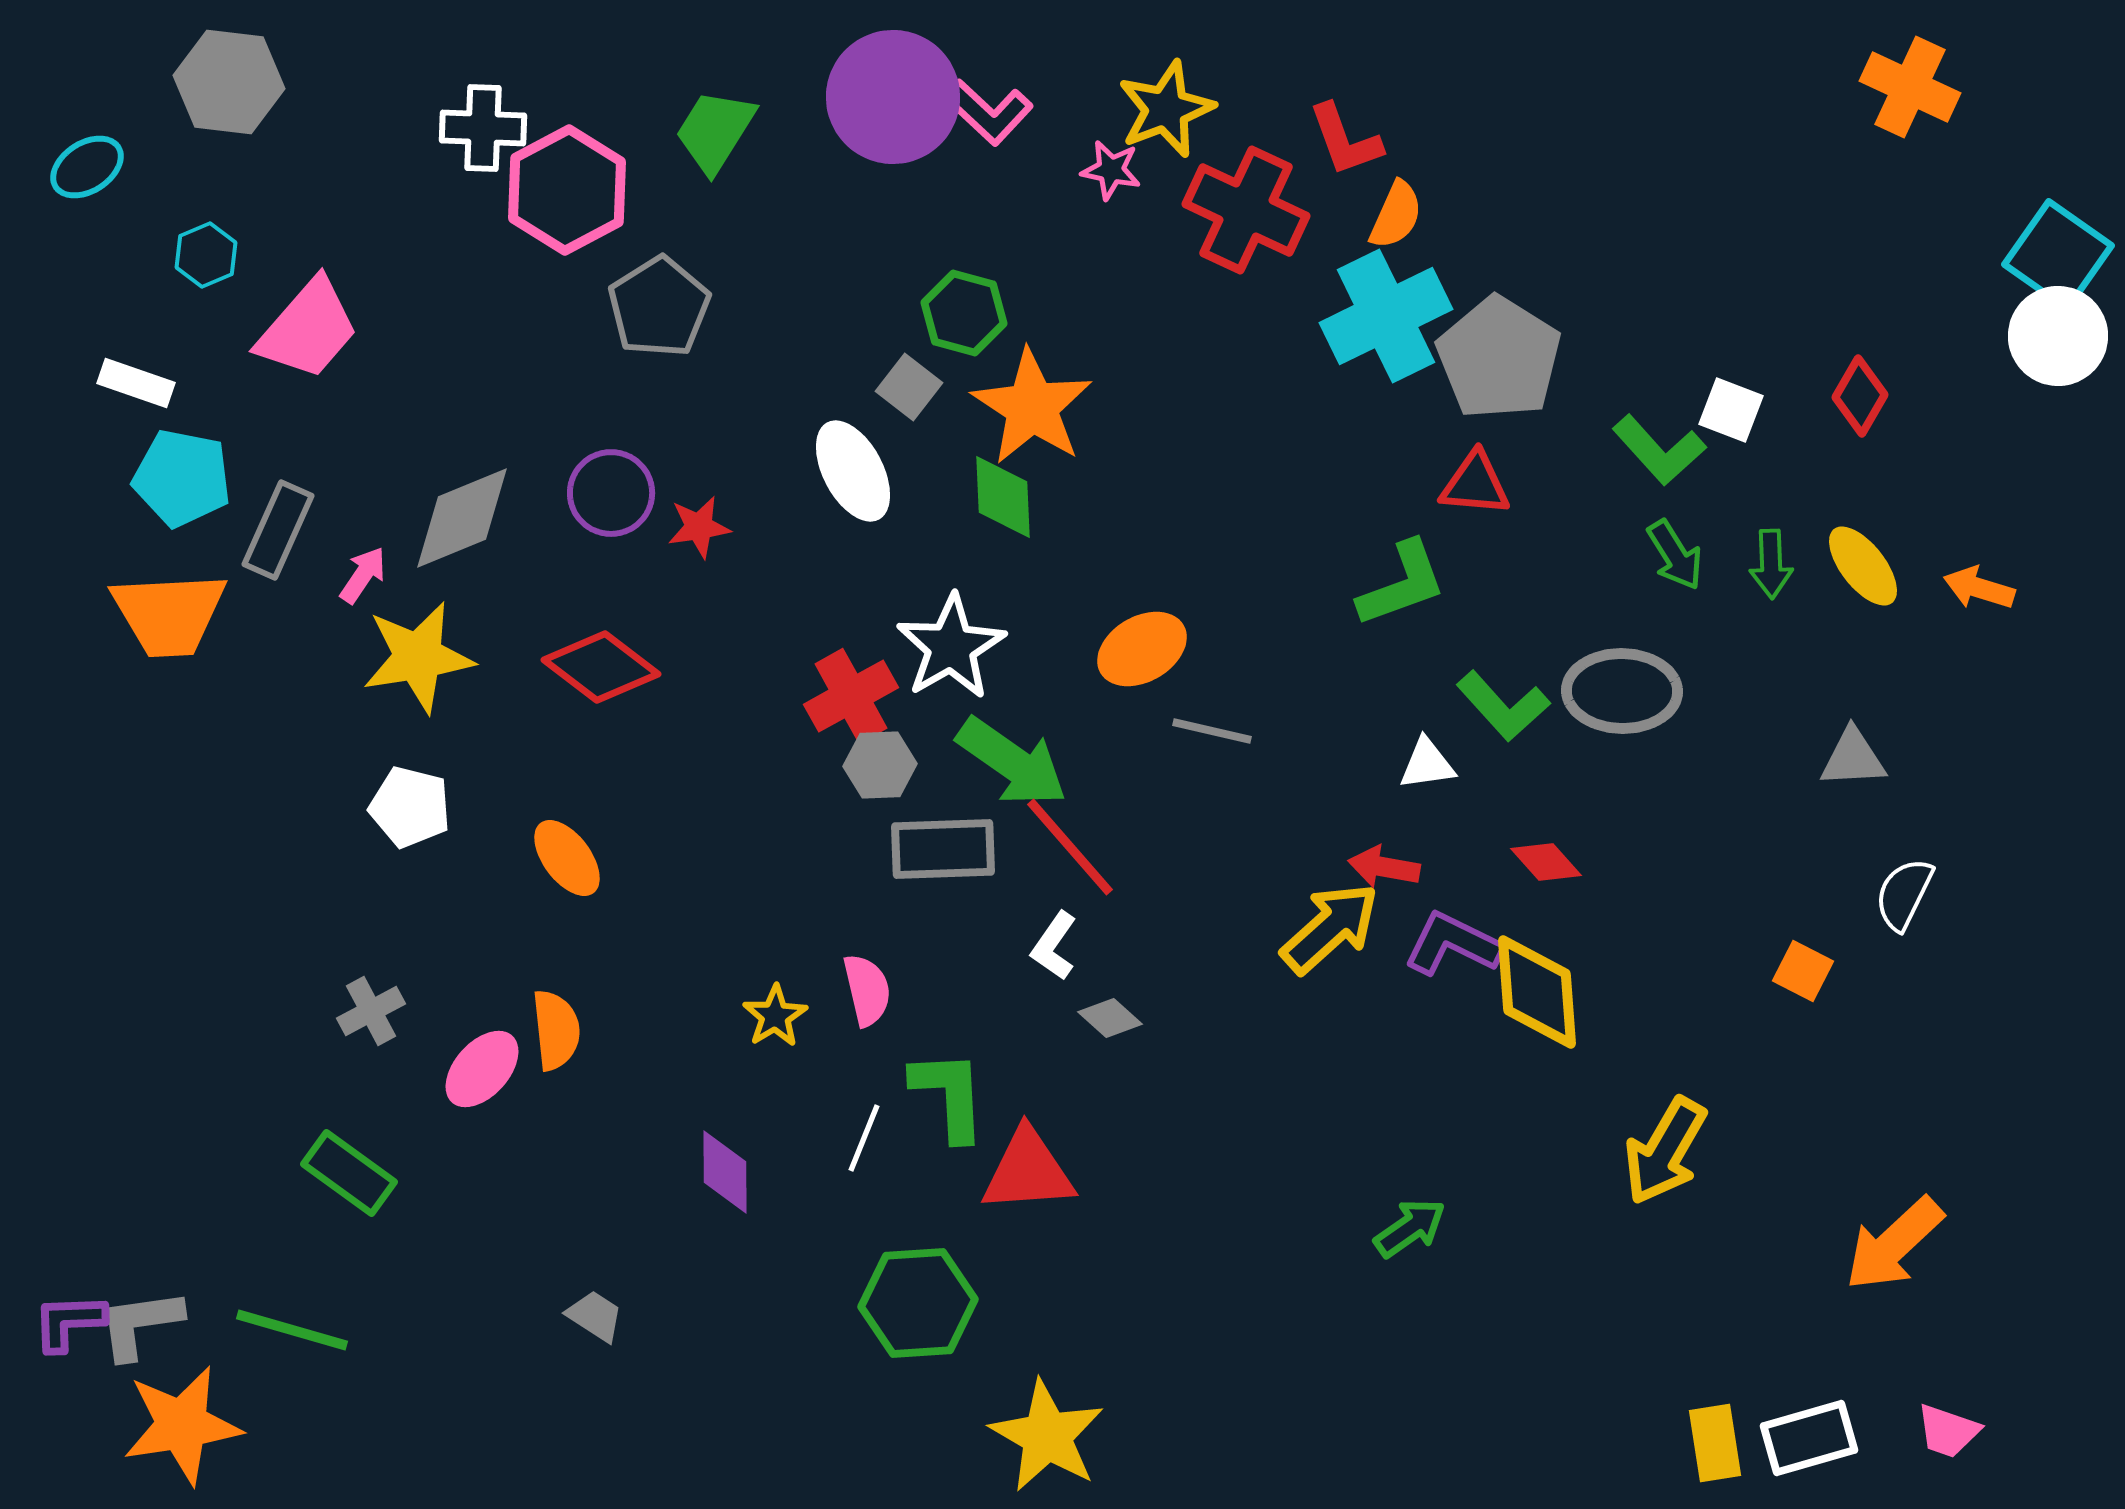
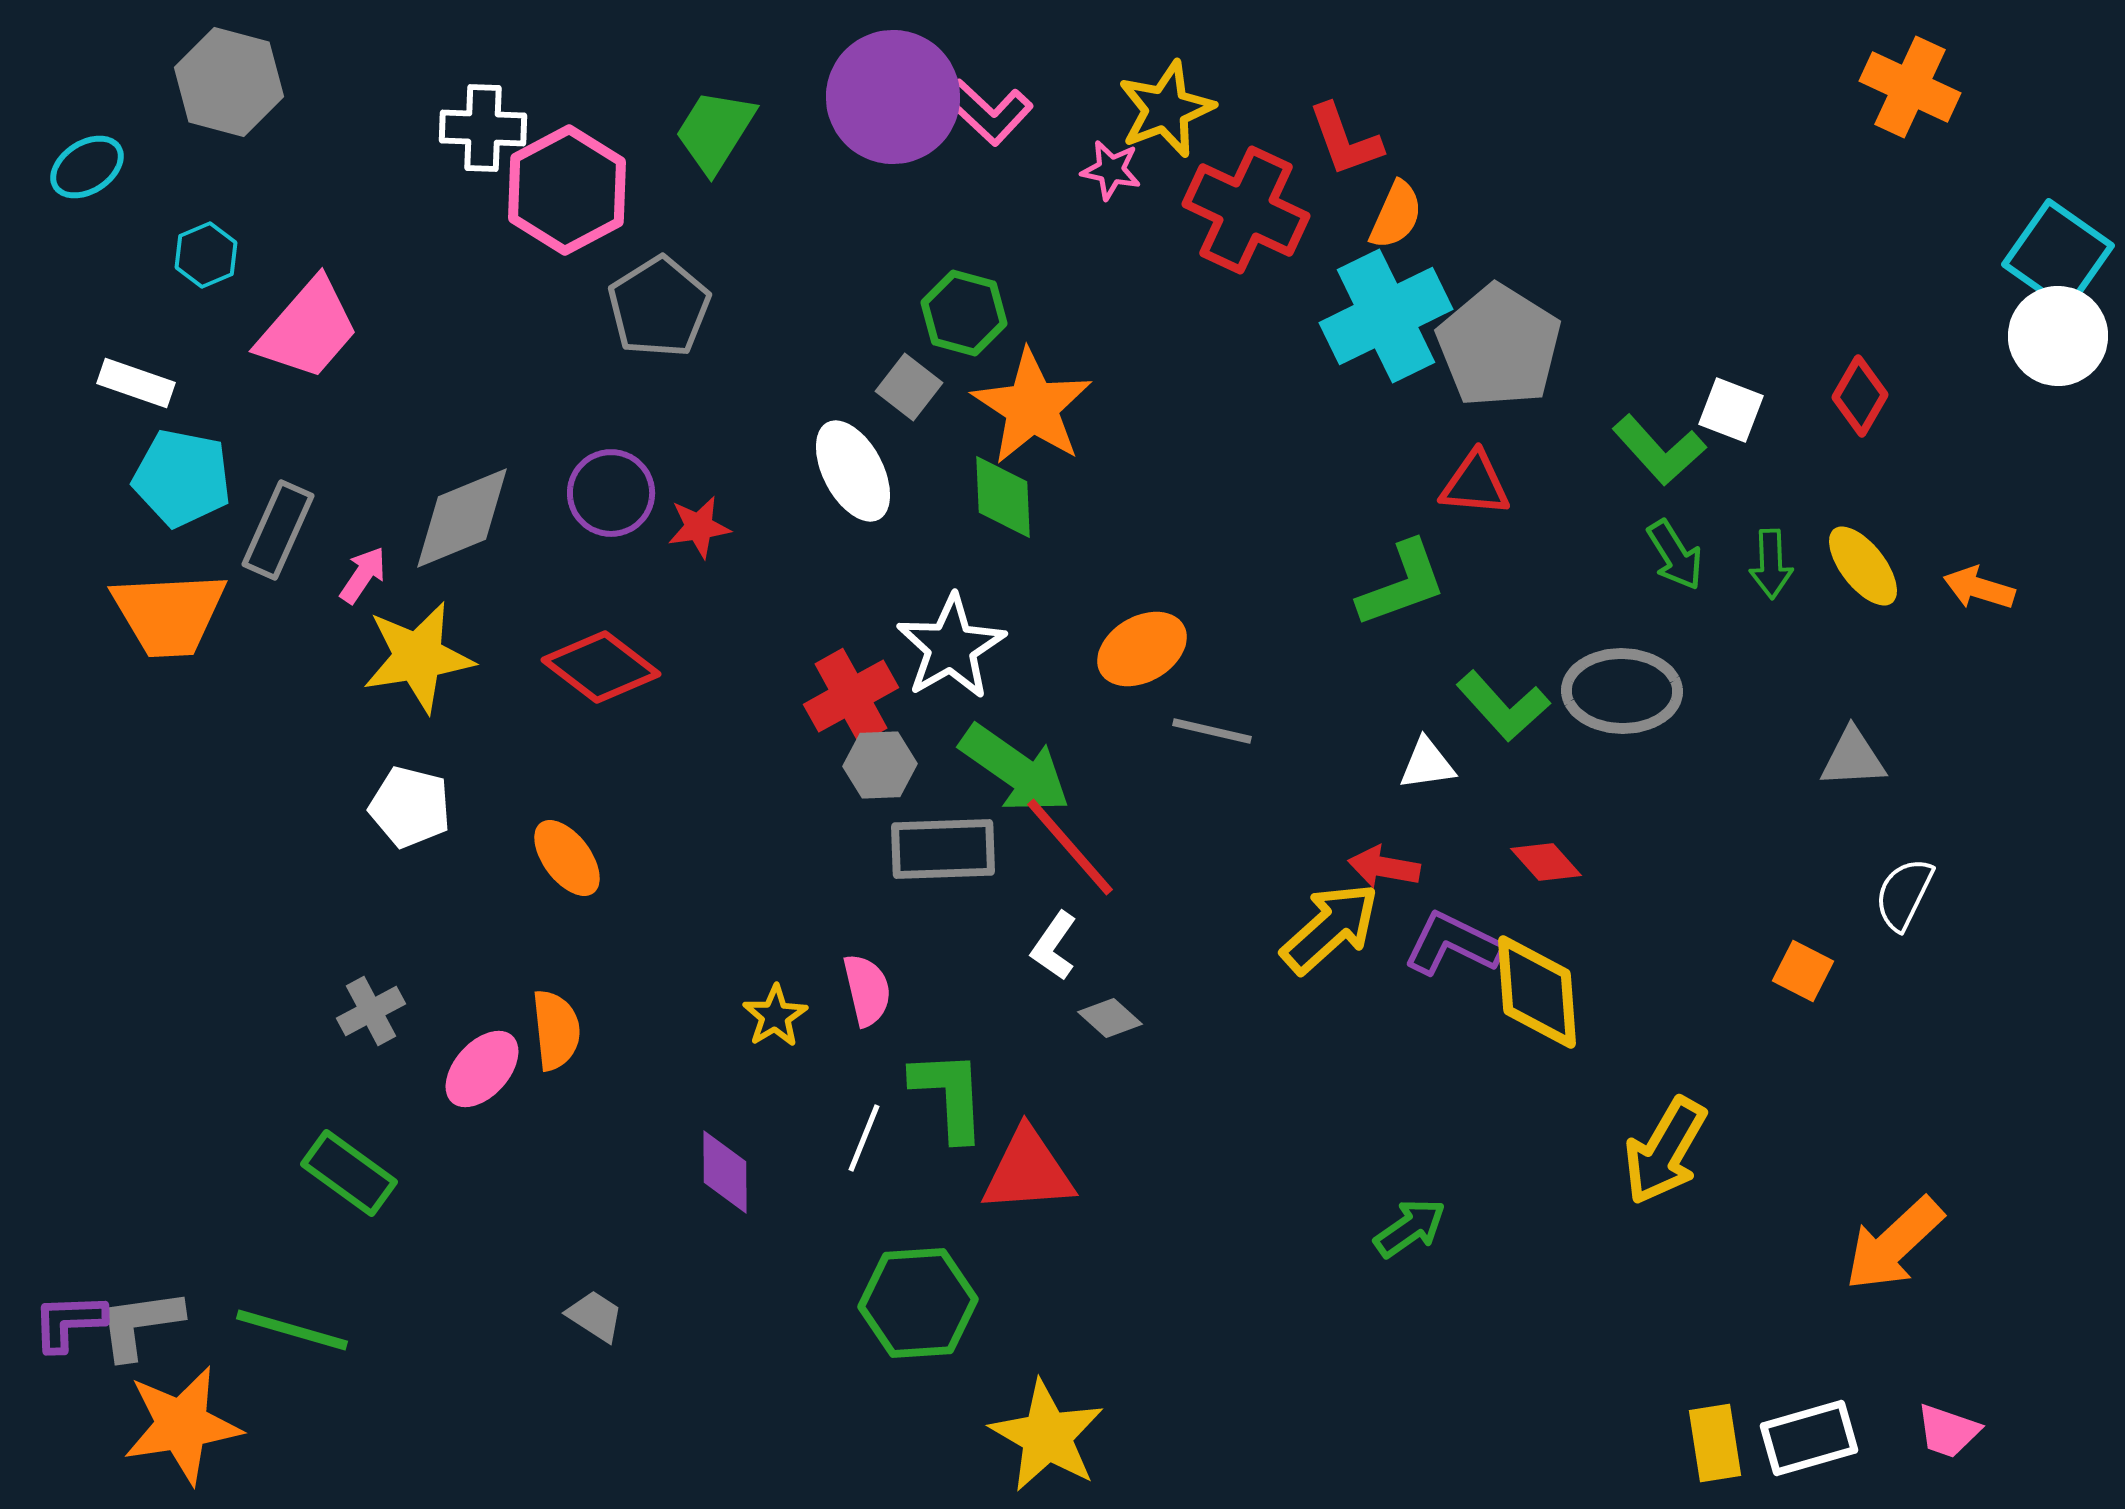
gray hexagon at (229, 82): rotated 8 degrees clockwise
gray pentagon at (1499, 358): moved 12 px up
green arrow at (1012, 762): moved 3 px right, 7 px down
